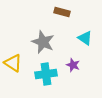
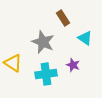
brown rectangle: moved 1 px right, 6 px down; rotated 42 degrees clockwise
